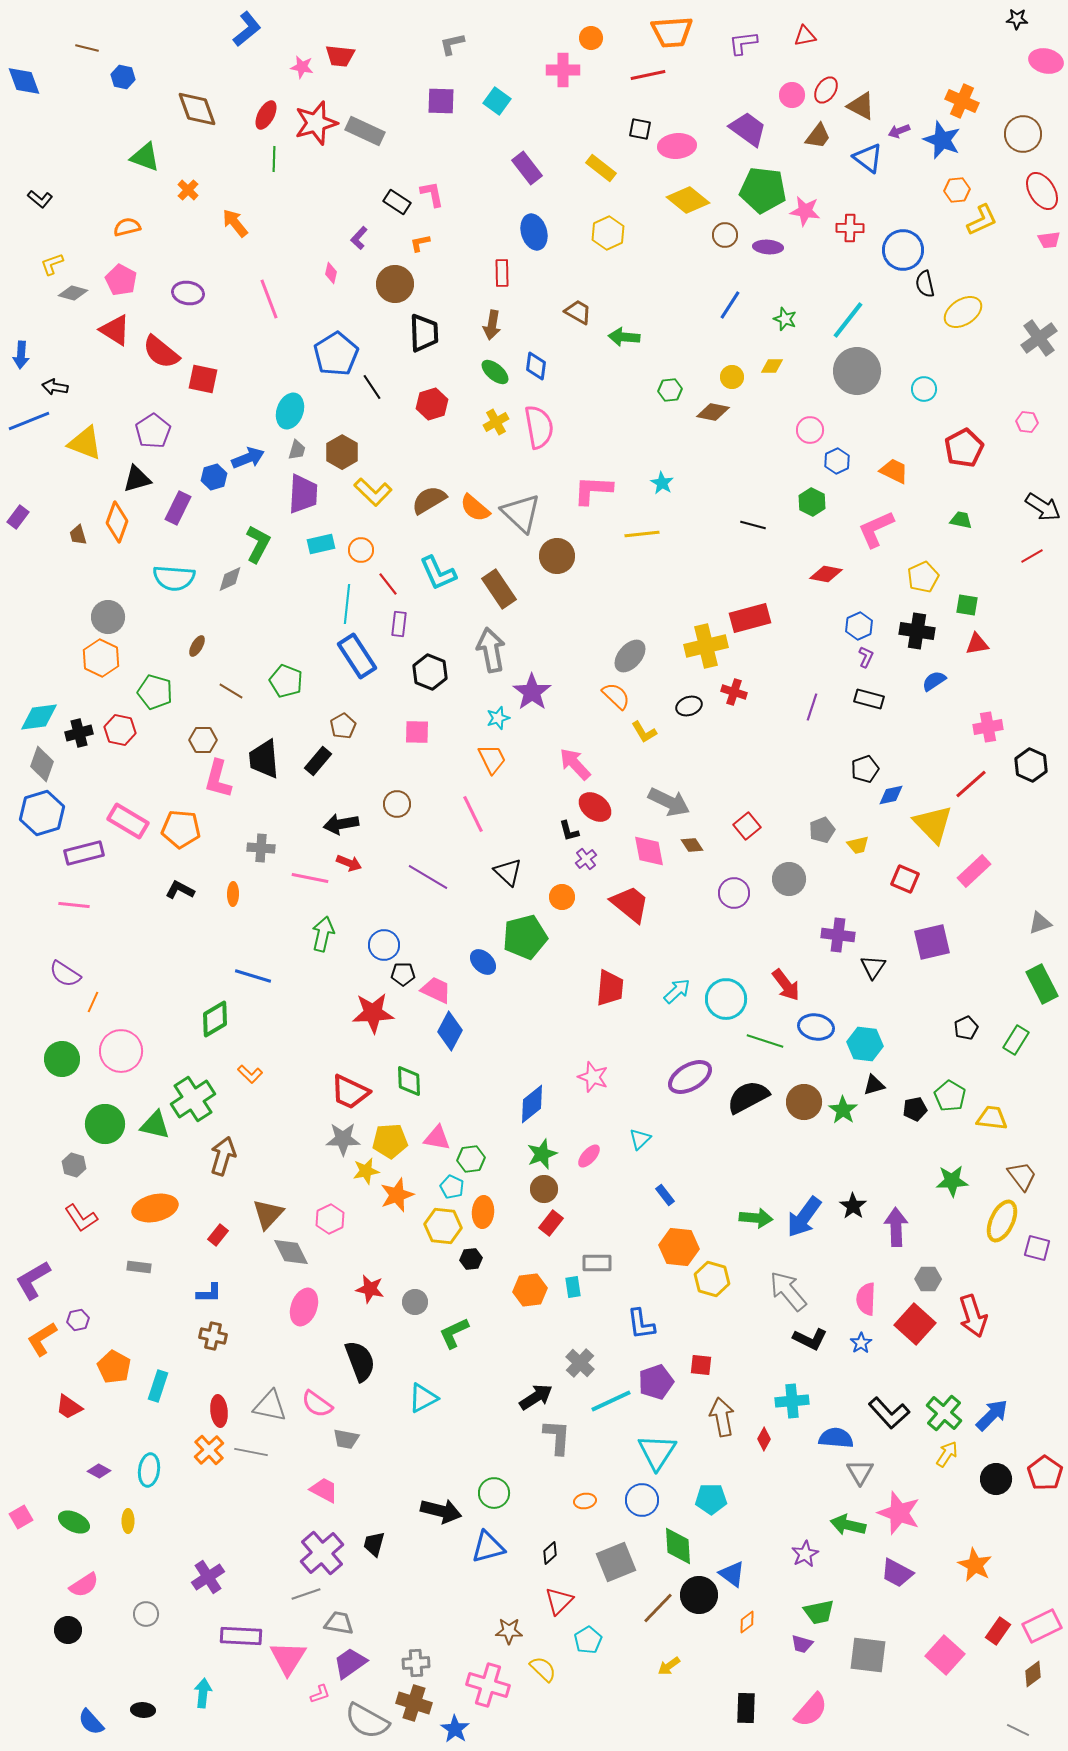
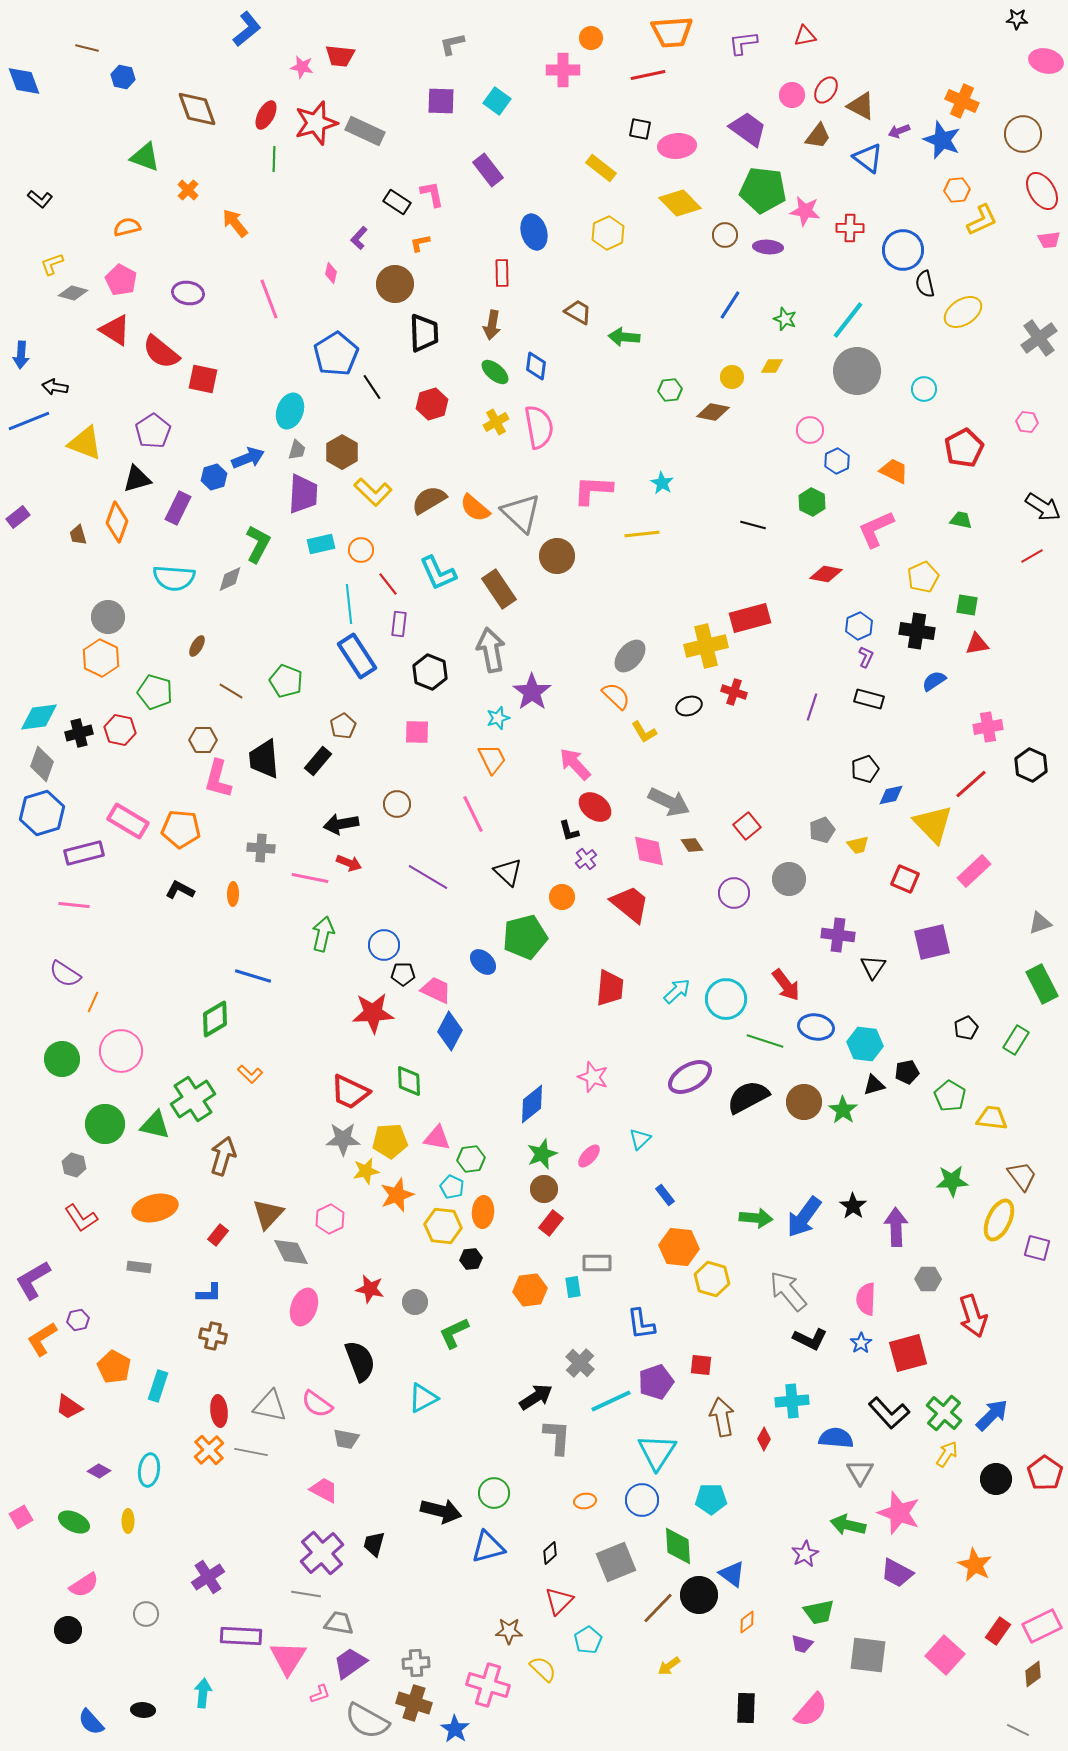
purple rectangle at (527, 168): moved 39 px left, 2 px down
yellow diamond at (688, 200): moved 8 px left, 3 px down; rotated 6 degrees clockwise
purple rectangle at (18, 517): rotated 15 degrees clockwise
cyan line at (347, 604): moved 2 px right; rotated 12 degrees counterclockwise
black pentagon at (915, 1109): moved 8 px left, 37 px up
yellow ellipse at (1002, 1221): moved 3 px left, 1 px up
red square at (915, 1324): moved 7 px left, 29 px down; rotated 33 degrees clockwise
gray line at (306, 1594): rotated 28 degrees clockwise
